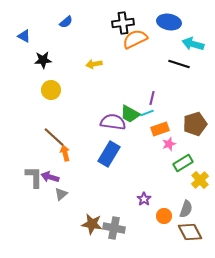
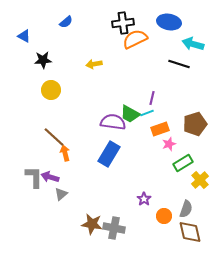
brown diamond: rotated 15 degrees clockwise
